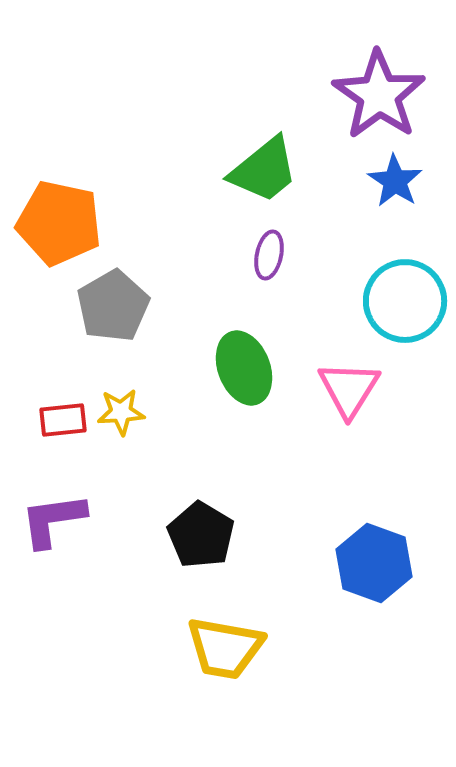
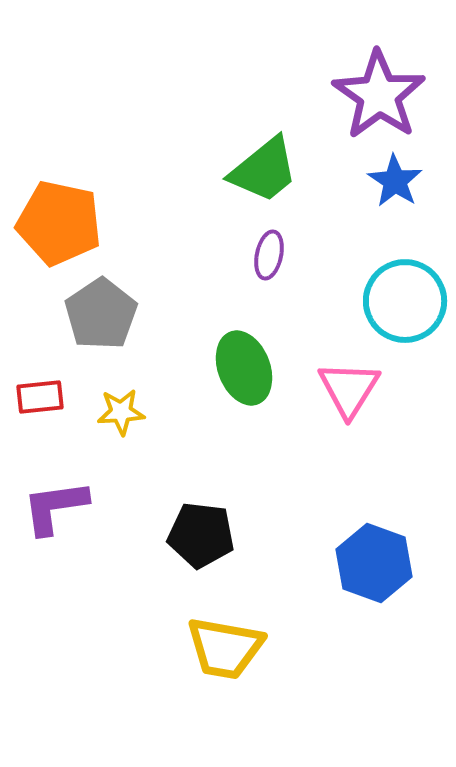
gray pentagon: moved 12 px left, 8 px down; rotated 4 degrees counterclockwise
red rectangle: moved 23 px left, 23 px up
purple L-shape: moved 2 px right, 13 px up
black pentagon: rotated 24 degrees counterclockwise
